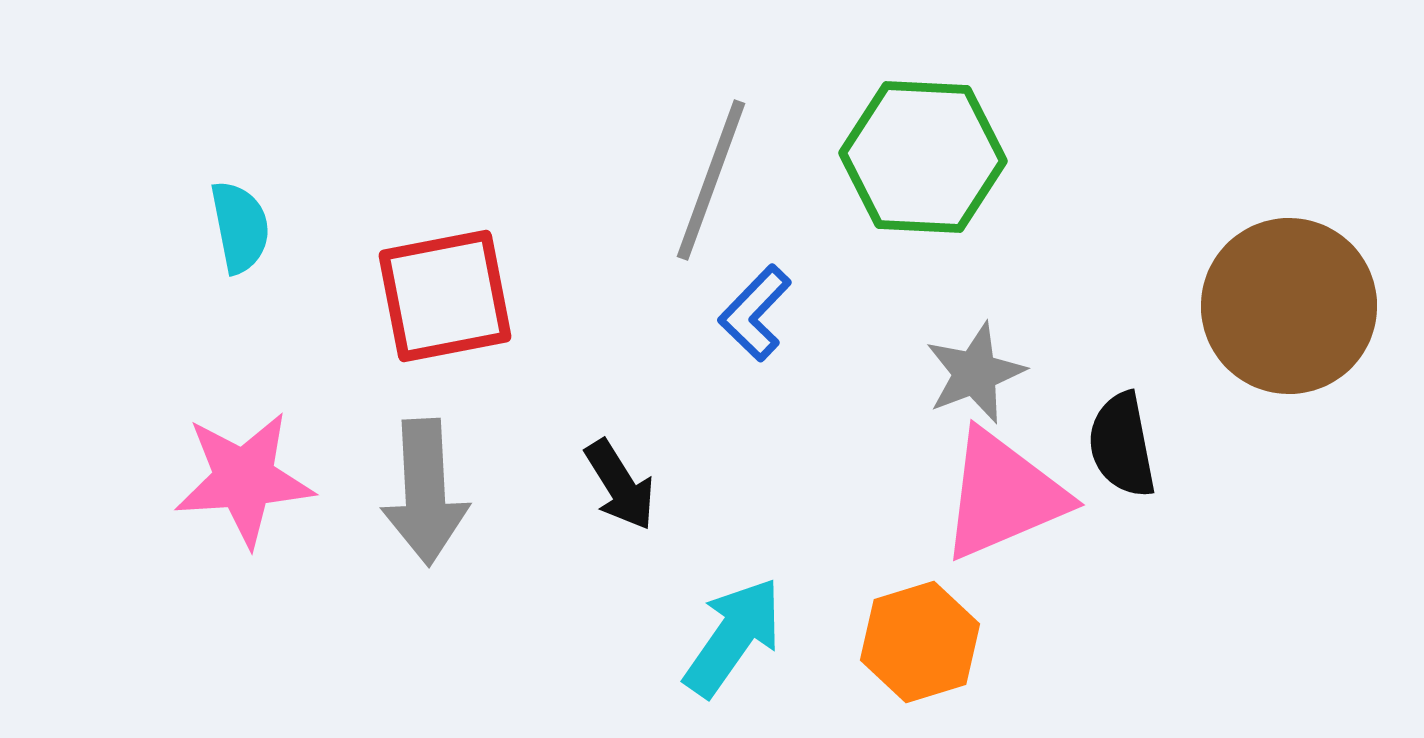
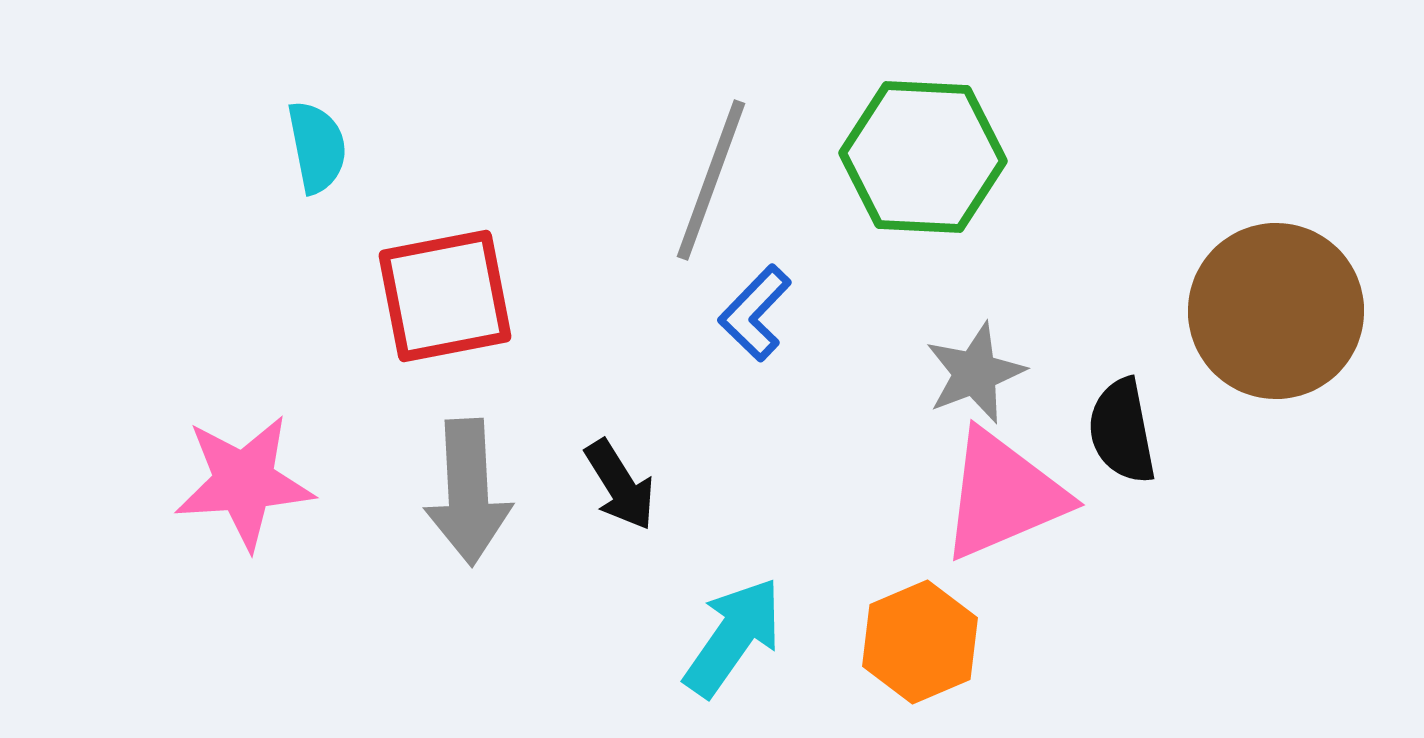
cyan semicircle: moved 77 px right, 80 px up
brown circle: moved 13 px left, 5 px down
black semicircle: moved 14 px up
pink star: moved 3 px down
gray arrow: moved 43 px right
orange hexagon: rotated 6 degrees counterclockwise
